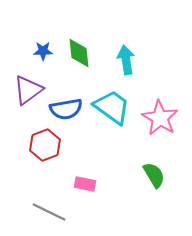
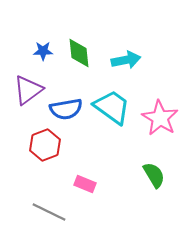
cyan arrow: rotated 88 degrees clockwise
pink rectangle: rotated 10 degrees clockwise
